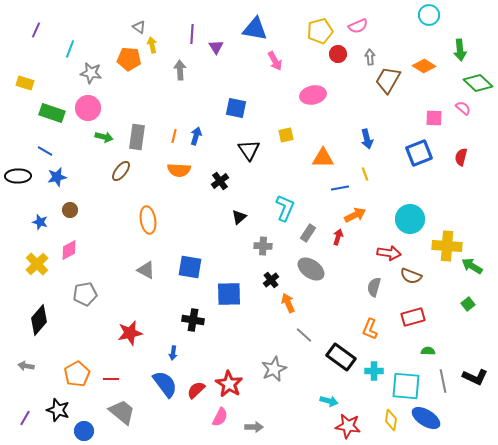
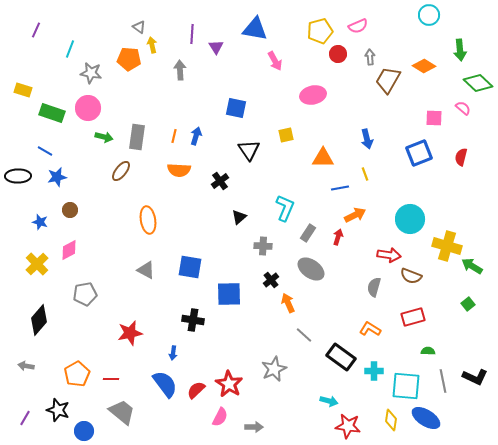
yellow rectangle at (25, 83): moved 2 px left, 7 px down
yellow cross at (447, 246): rotated 12 degrees clockwise
red arrow at (389, 253): moved 2 px down
orange L-shape at (370, 329): rotated 100 degrees clockwise
